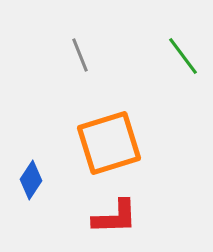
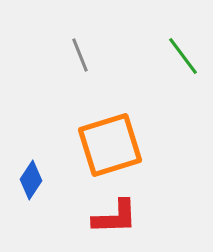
orange square: moved 1 px right, 2 px down
